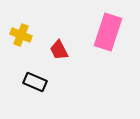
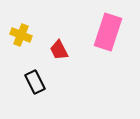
black rectangle: rotated 40 degrees clockwise
